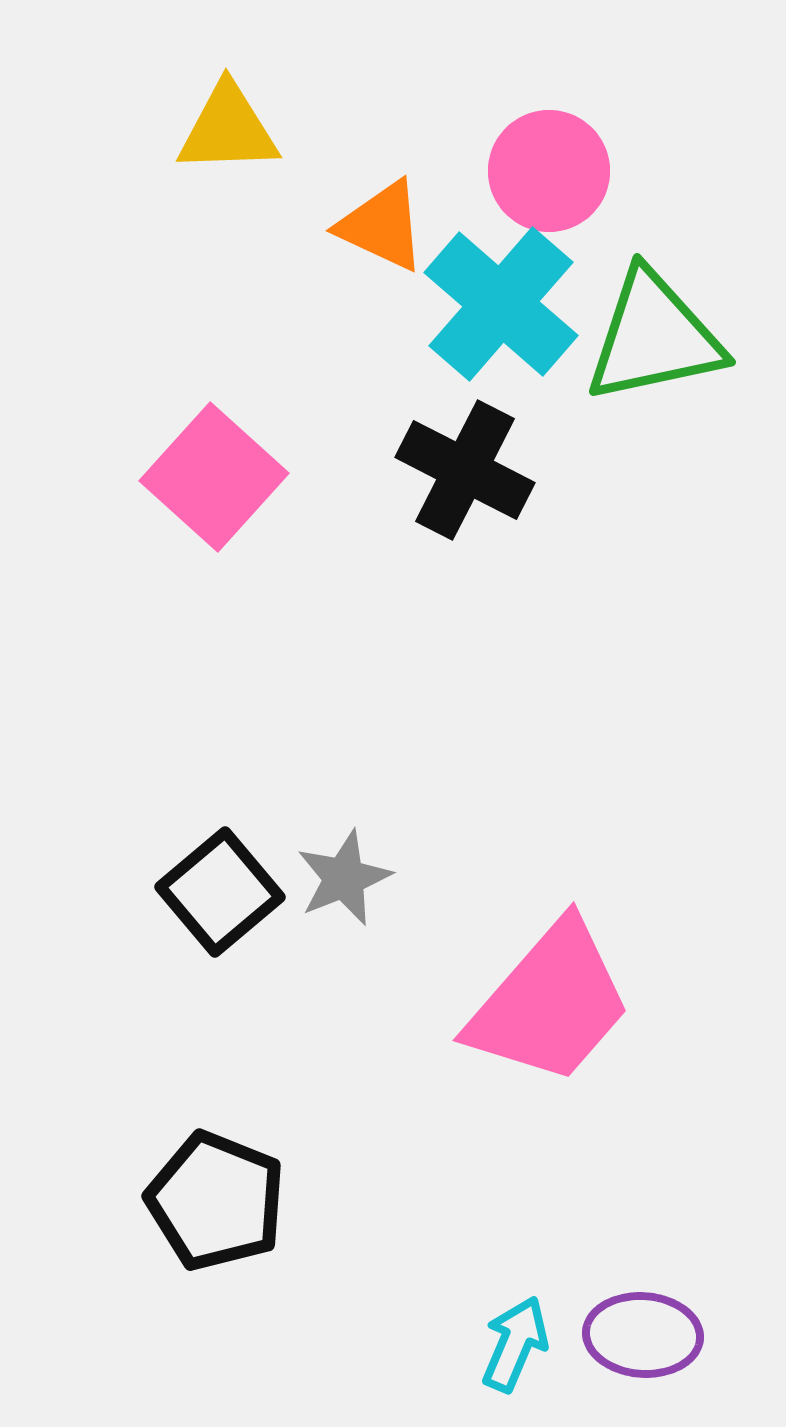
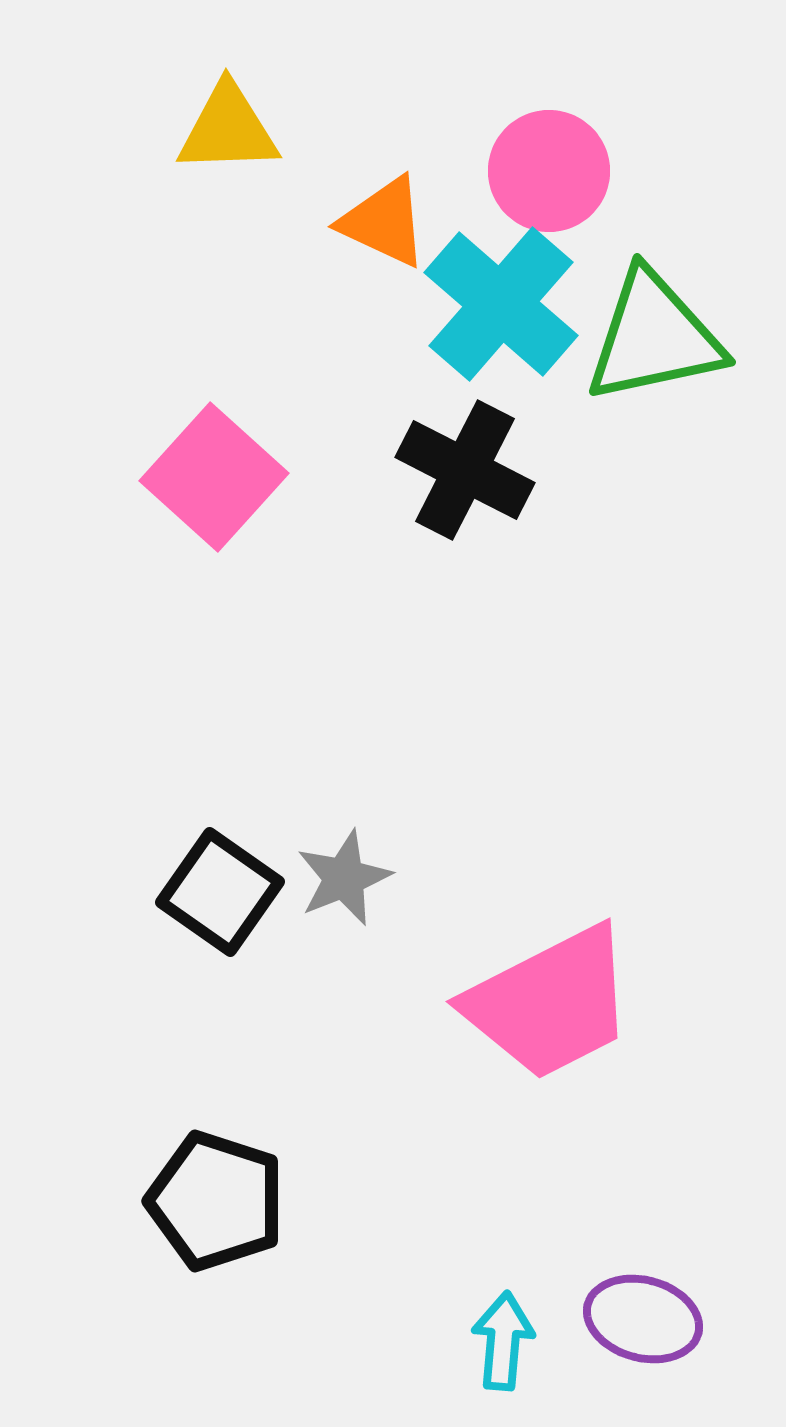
orange triangle: moved 2 px right, 4 px up
black square: rotated 15 degrees counterclockwise
pink trapezoid: rotated 22 degrees clockwise
black pentagon: rotated 4 degrees counterclockwise
purple ellipse: moved 16 px up; rotated 11 degrees clockwise
cyan arrow: moved 12 px left, 3 px up; rotated 18 degrees counterclockwise
